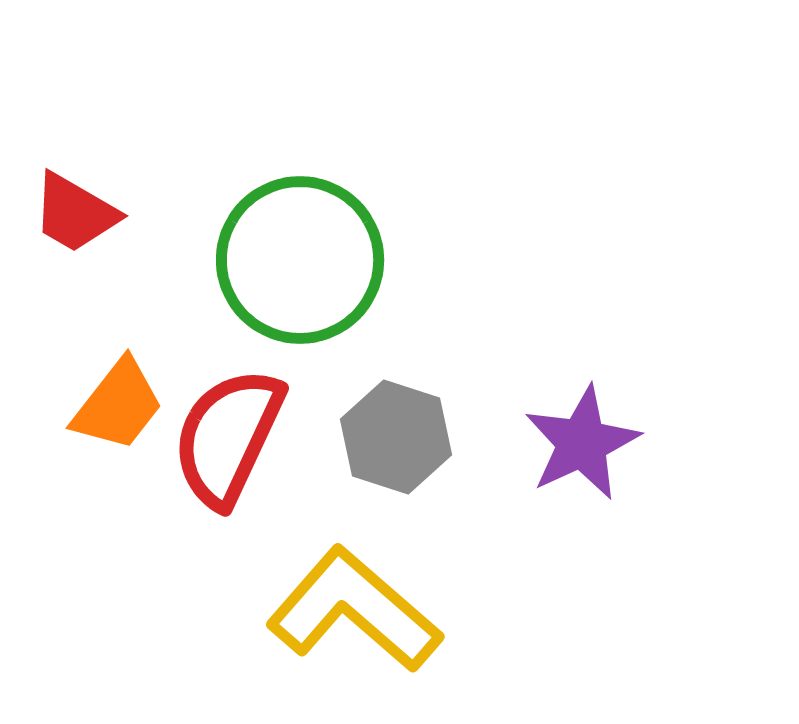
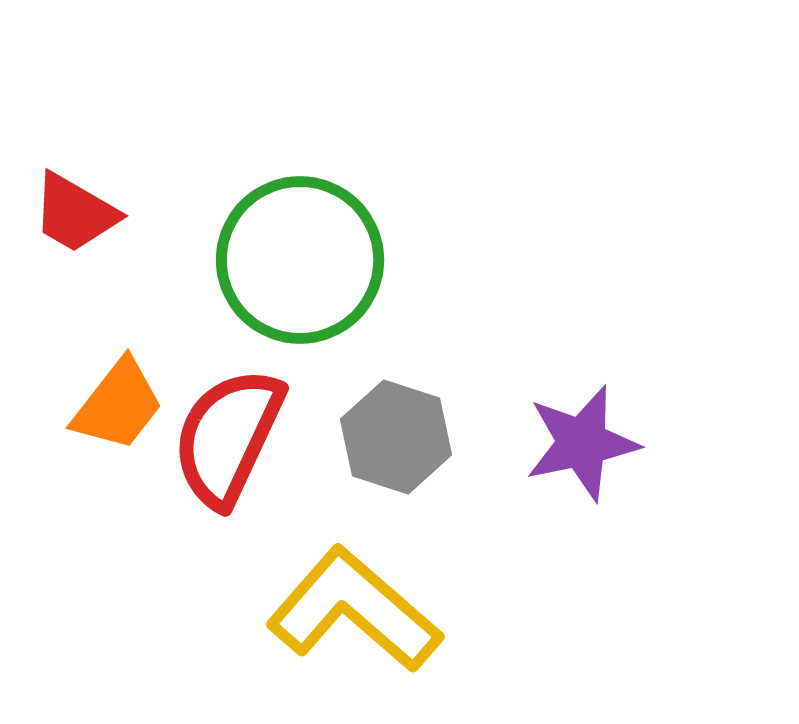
purple star: rotated 13 degrees clockwise
